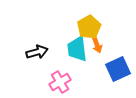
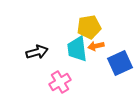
yellow pentagon: rotated 20 degrees clockwise
orange arrow: moved 1 px left, 1 px down; rotated 98 degrees clockwise
blue square: moved 2 px right, 6 px up
